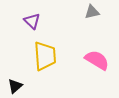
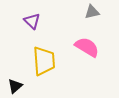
yellow trapezoid: moved 1 px left, 5 px down
pink semicircle: moved 10 px left, 13 px up
